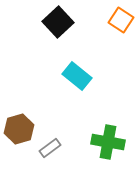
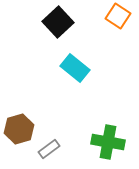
orange square: moved 3 px left, 4 px up
cyan rectangle: moved 2 px left, 8 px up
gray rectangle: moved 1 px left, 1 px down
